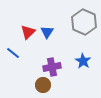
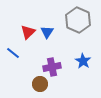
gray hexagon: moved 6 px left, 2 px up
brown circle: moved 3 px left, 1 px up
